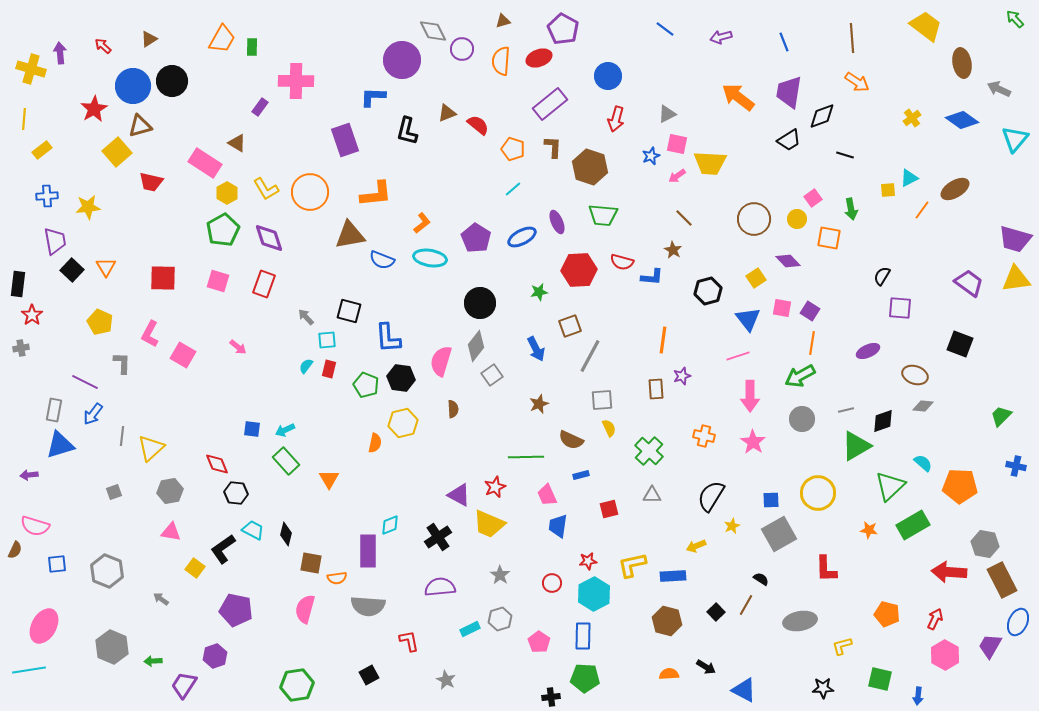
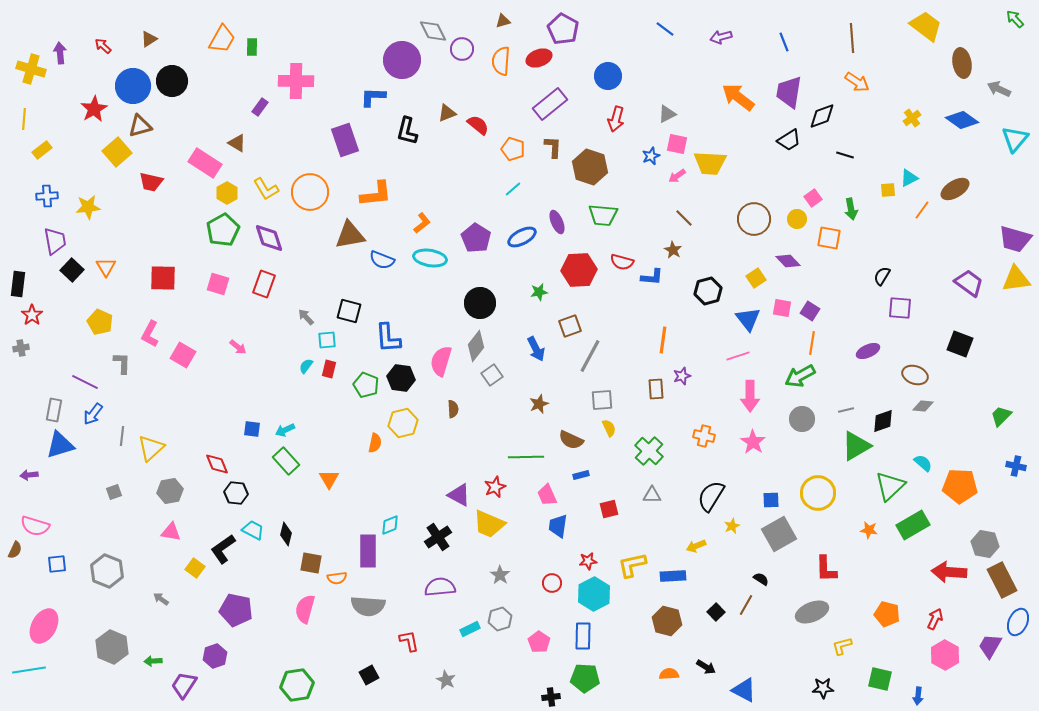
pink square at (218, 281): moved 3 px down
gray ellipse at (800, 621): moved 12 px right, 9 px up; rotated 12 degrees counterclockwise
